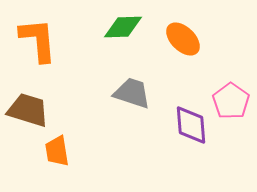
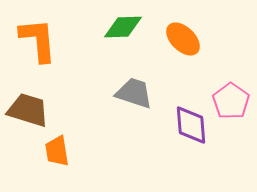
gray trapezoid: moved 2 px right
